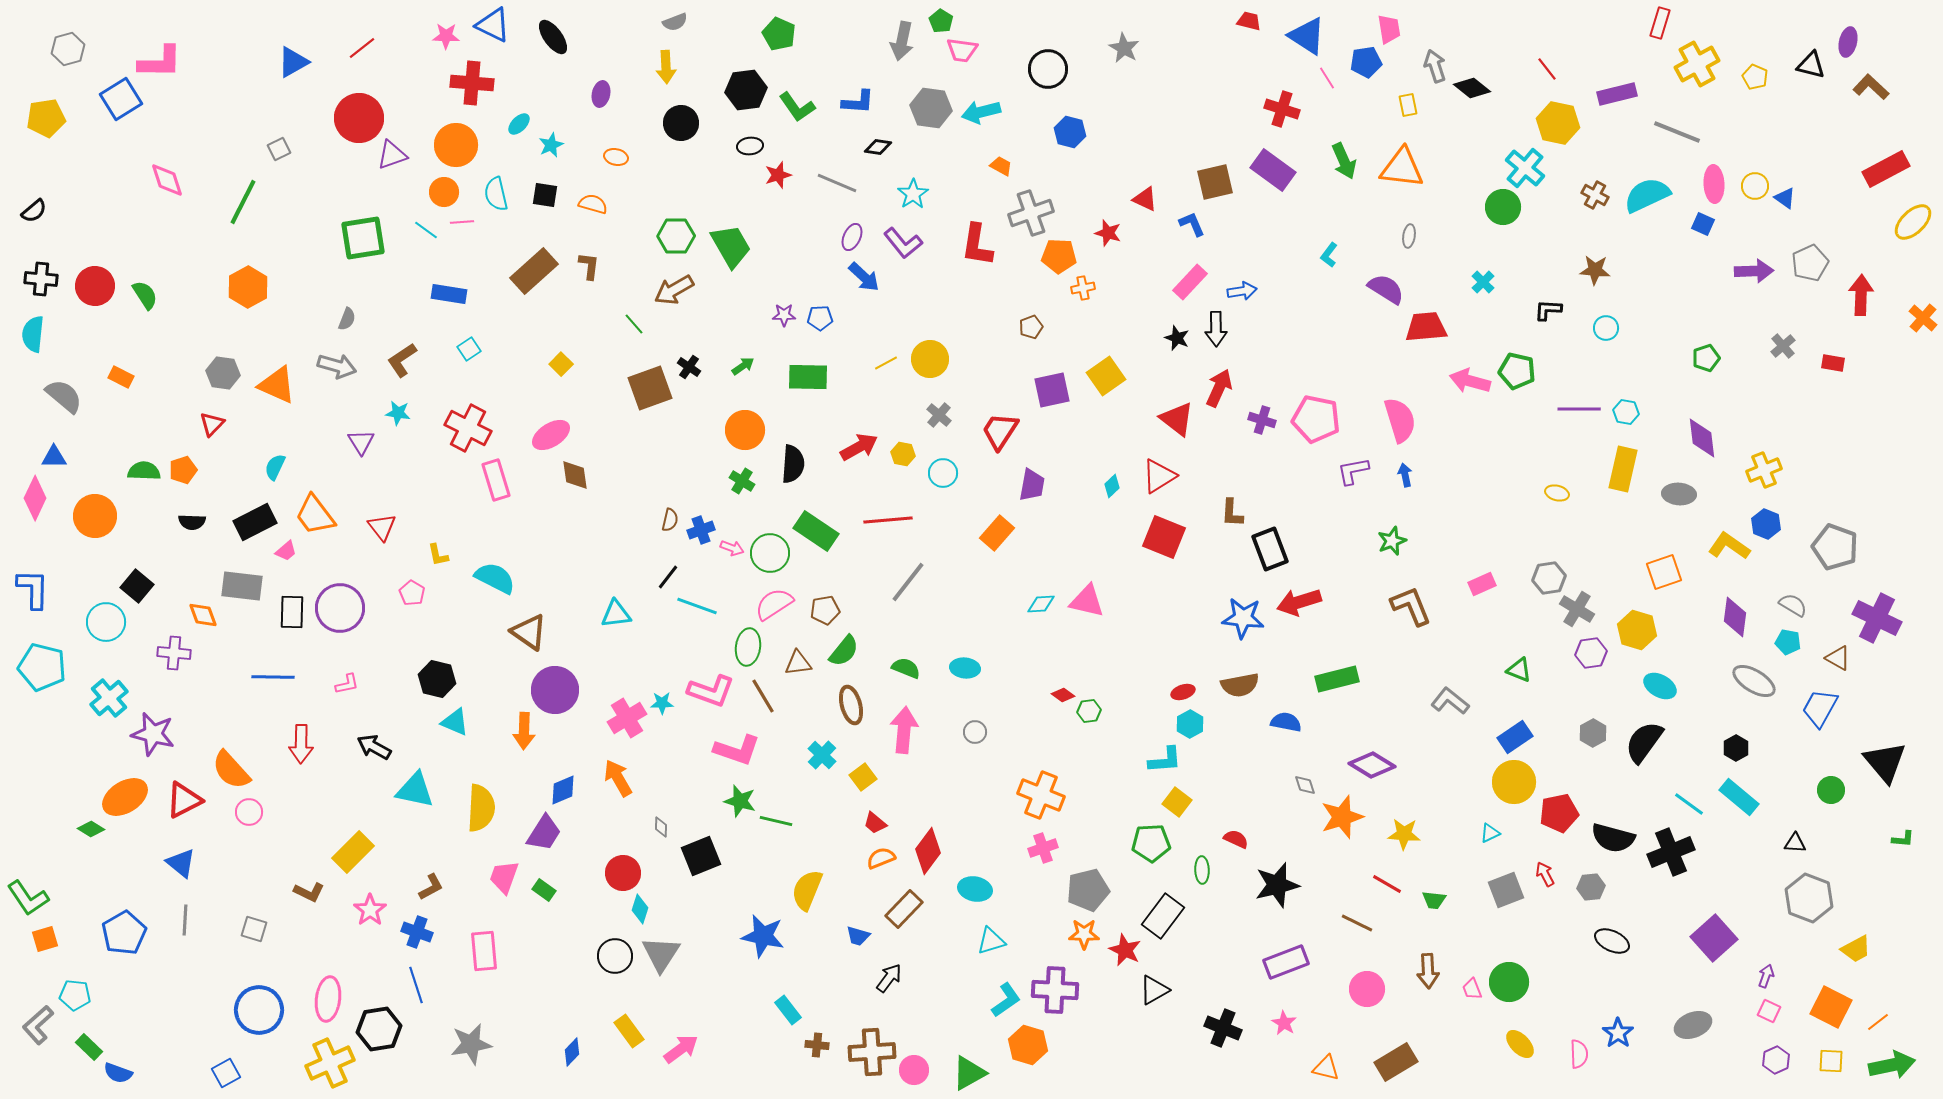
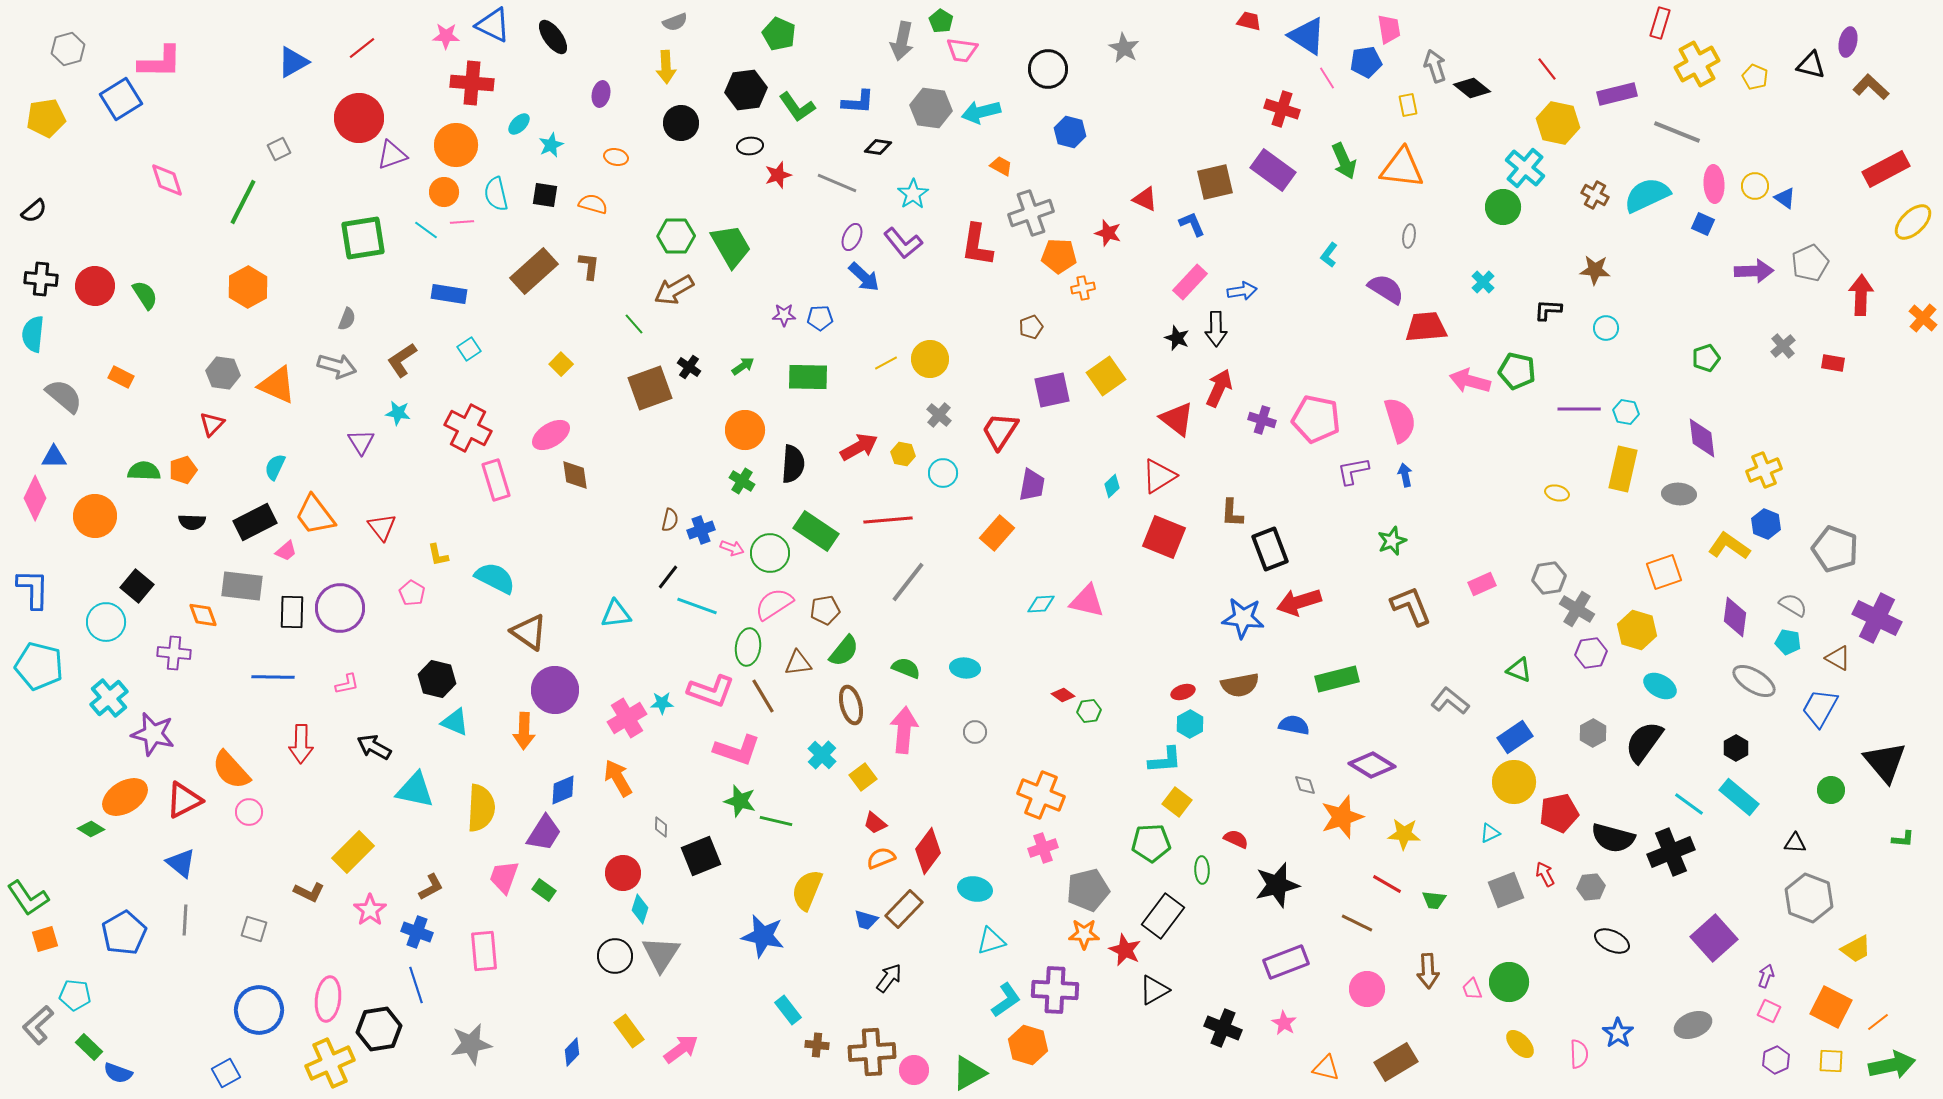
gray pentagon at (1835, 547): moved 2 px down
cyan pentagon at (42, 667): moved 3 px left, 1 px up
blue semicircle at (1286, 722): moved 8 px right, 3 px down
blue trapezoid at (858, 936): moved 8 px right, 16 px up
